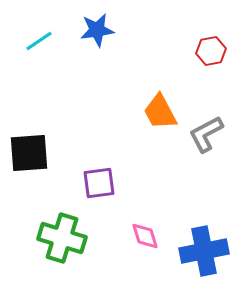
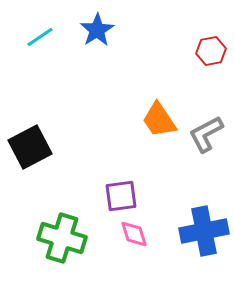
blue star: rotated 24 degrees counterclockwise
cyan line: moved 1 px right, 4 px up
orange trapezoid: moved 1 px left, 8 px down; rotated 6 degrees counterclockwise
black square: moved 1 px right, 6 px up; rotated 24 degrees counterclockwise
purple square: moved 22 px right, 13 px down
pink diamond: moved 11 px left, 2 px up
blue cross: moved 20 px up
